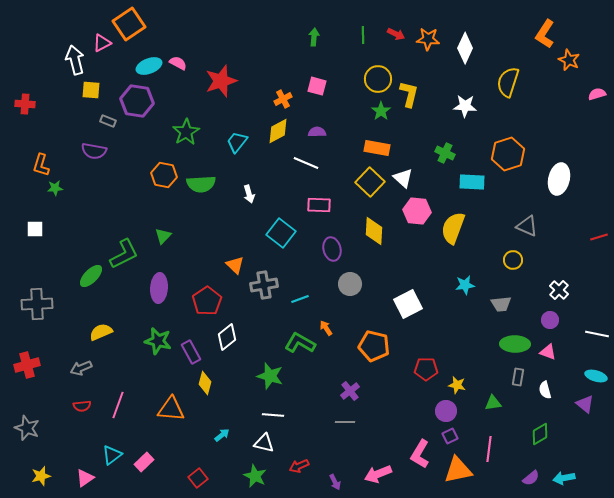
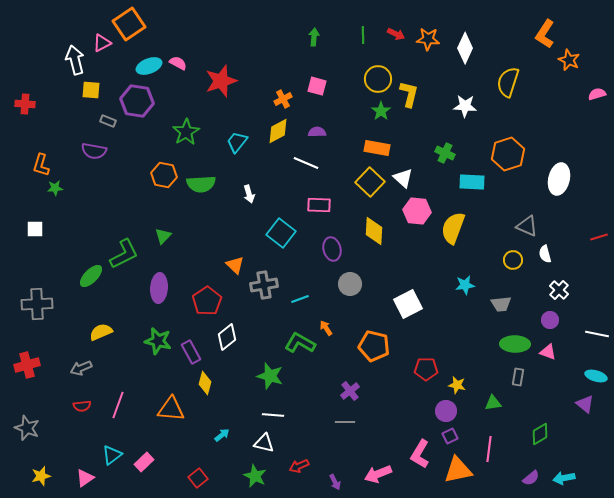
white semicircle at (545, 390): moved 136 px up
